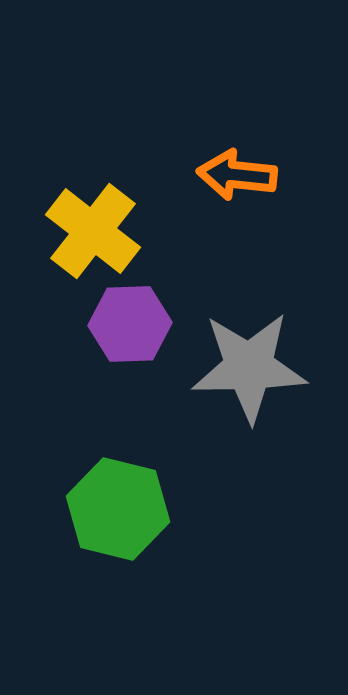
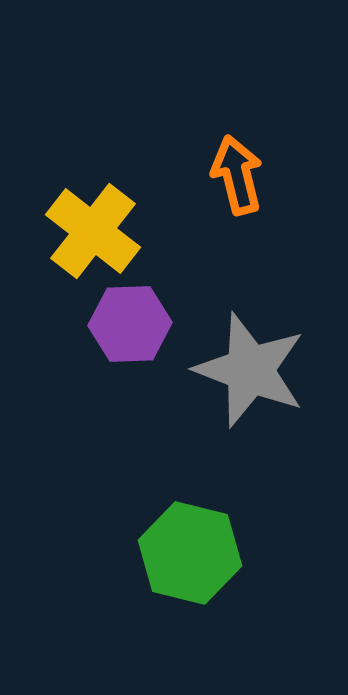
orange arrow: rotated 70 degrees clockwise
gray star: moved 1 px right, 3 px down; rotated 22 degrees clockwise
green hexagon: moved 72 px right, 44 px down
